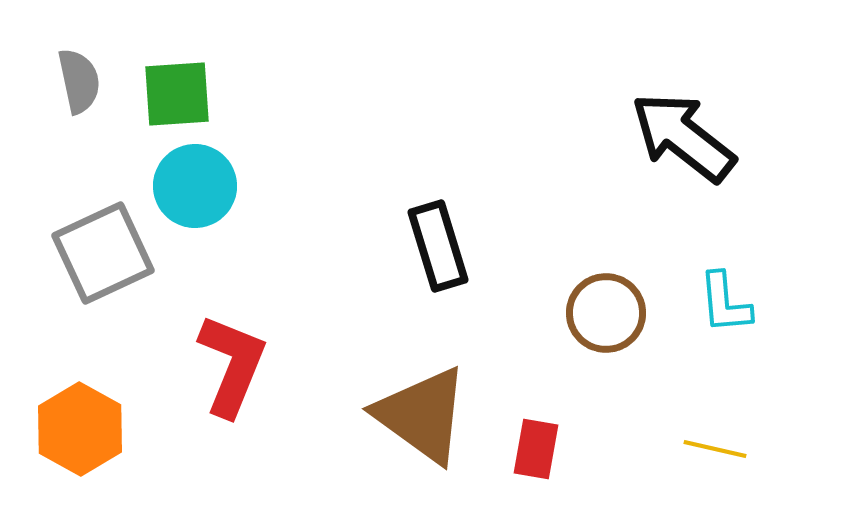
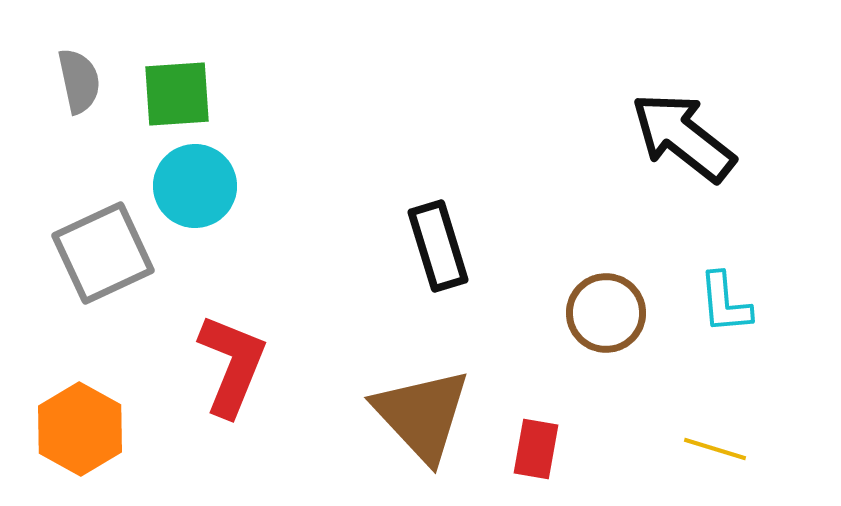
brown triangle: rotated 11 degrees clockwise
yellow line: rotated 4 degrees clockwise
